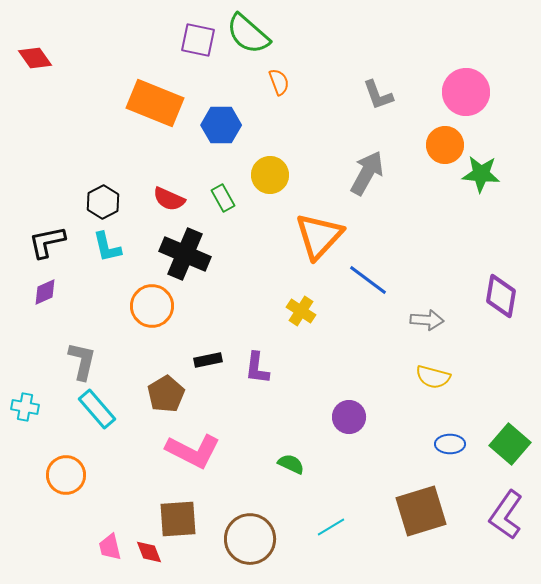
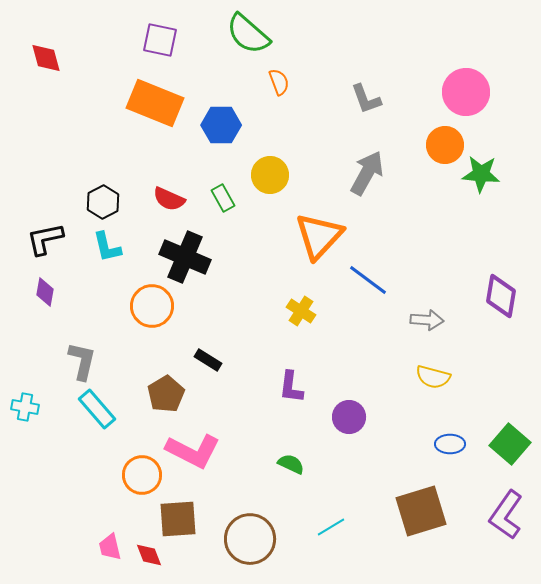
purple square at (198, 40): moved 38 px left
red diamond at (35, 58): moved 11 px right; rotated 20 degrees clockwise
gray L-shape at (378, 95): moved 12 px left, 4 px down
black L-shape at (47, 242): moved 2 px left, 3 px up
black cross at (185, 254): moved 3 px down
purple diamond at (45, 292): rotated 56 degrees counterclockwise
black rectangle at (208, 360): rotated 44 degrees clockwise
purple L-shape at (257, 368): moved 34 px right, 19 px down
orange circle at (66, 475): moved 76 px right
red diamond at (149, 552): moved 3 px down
